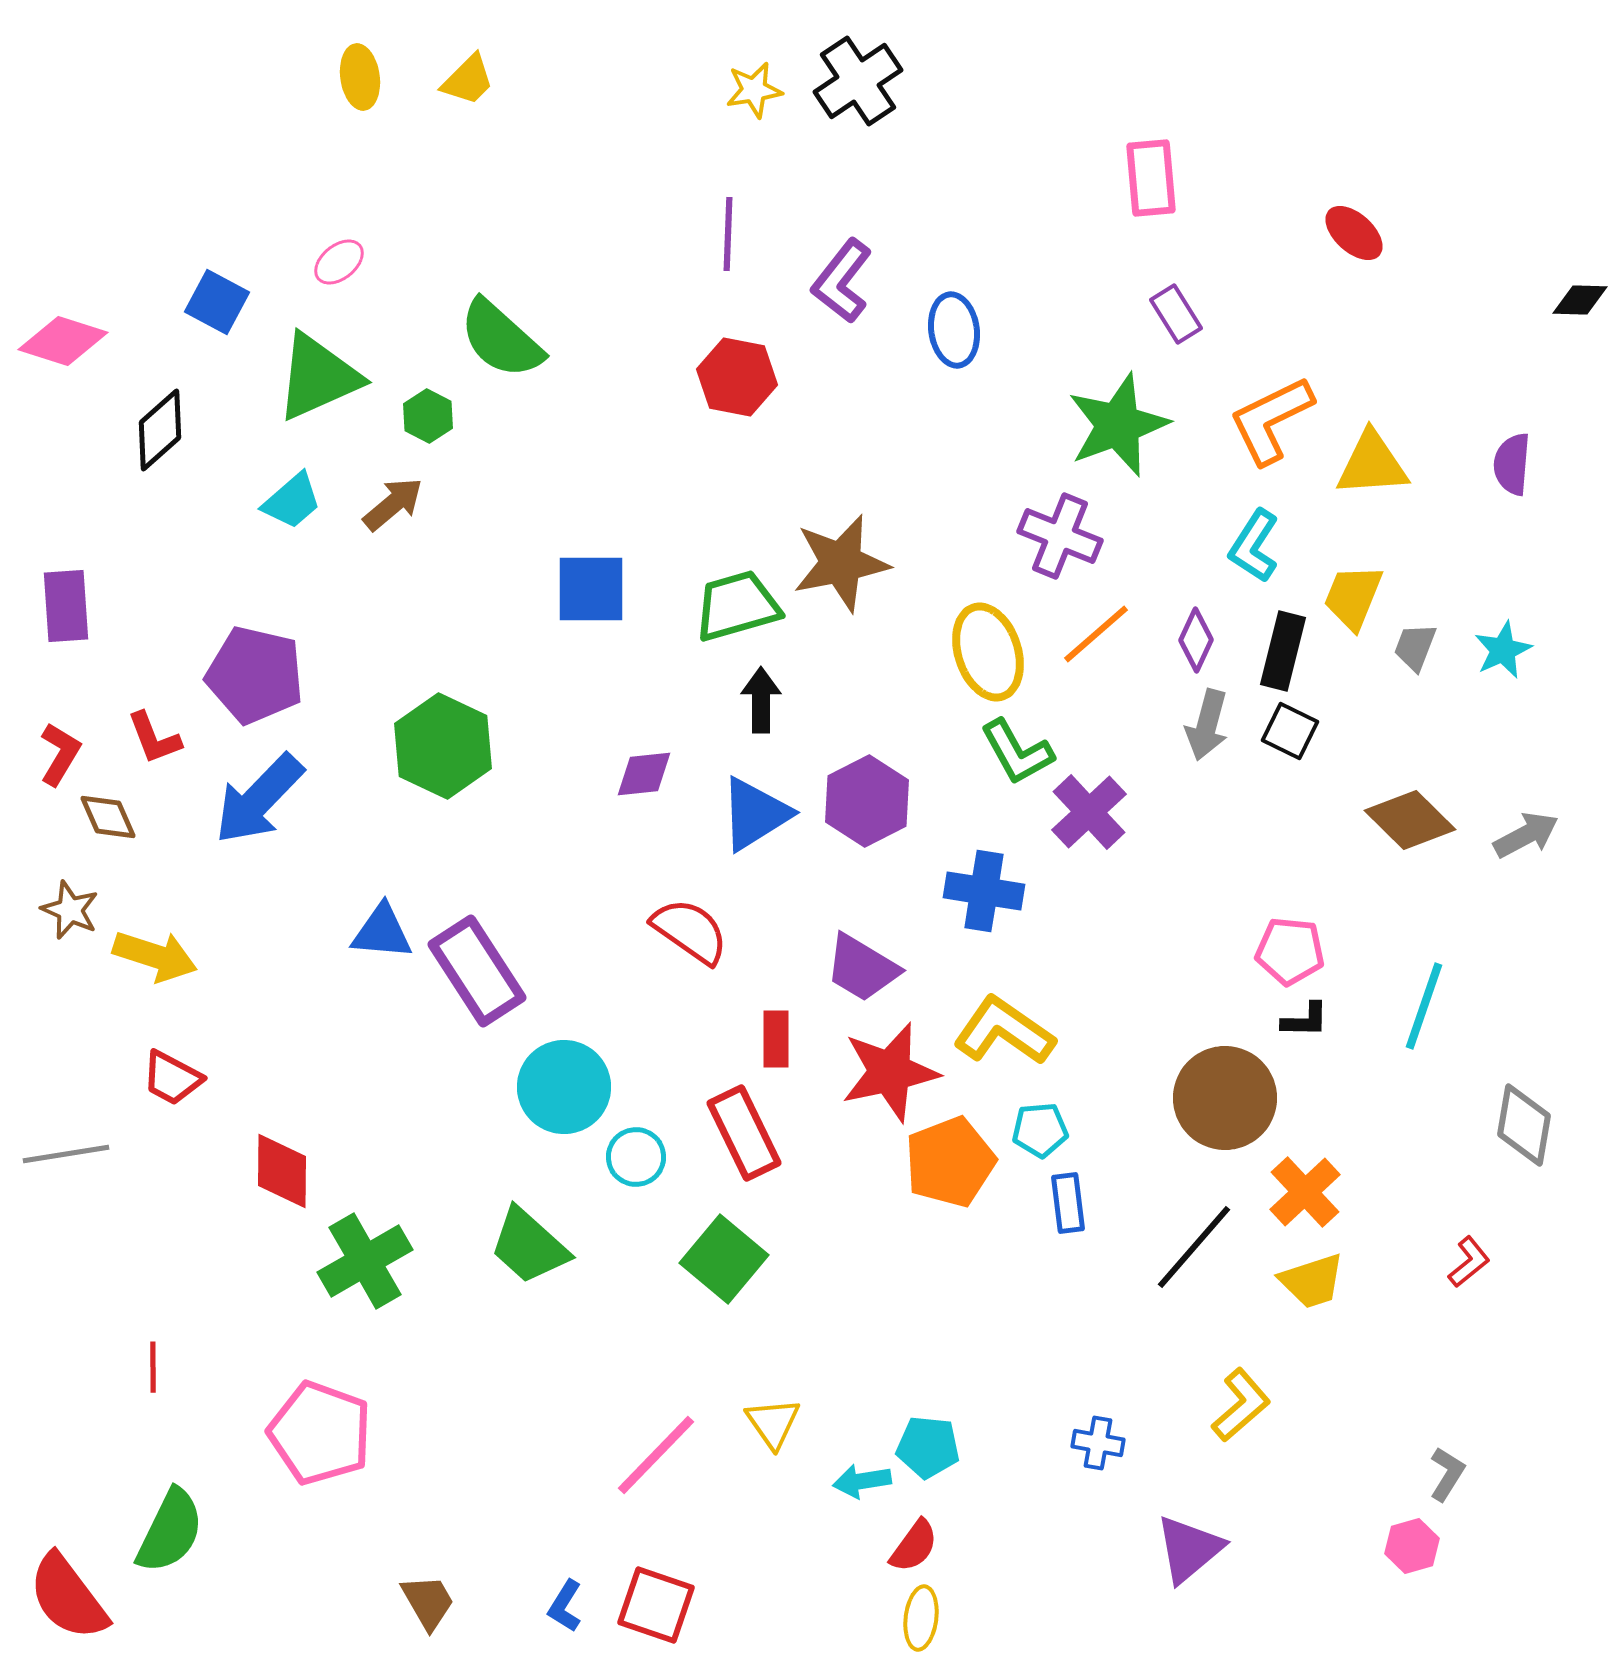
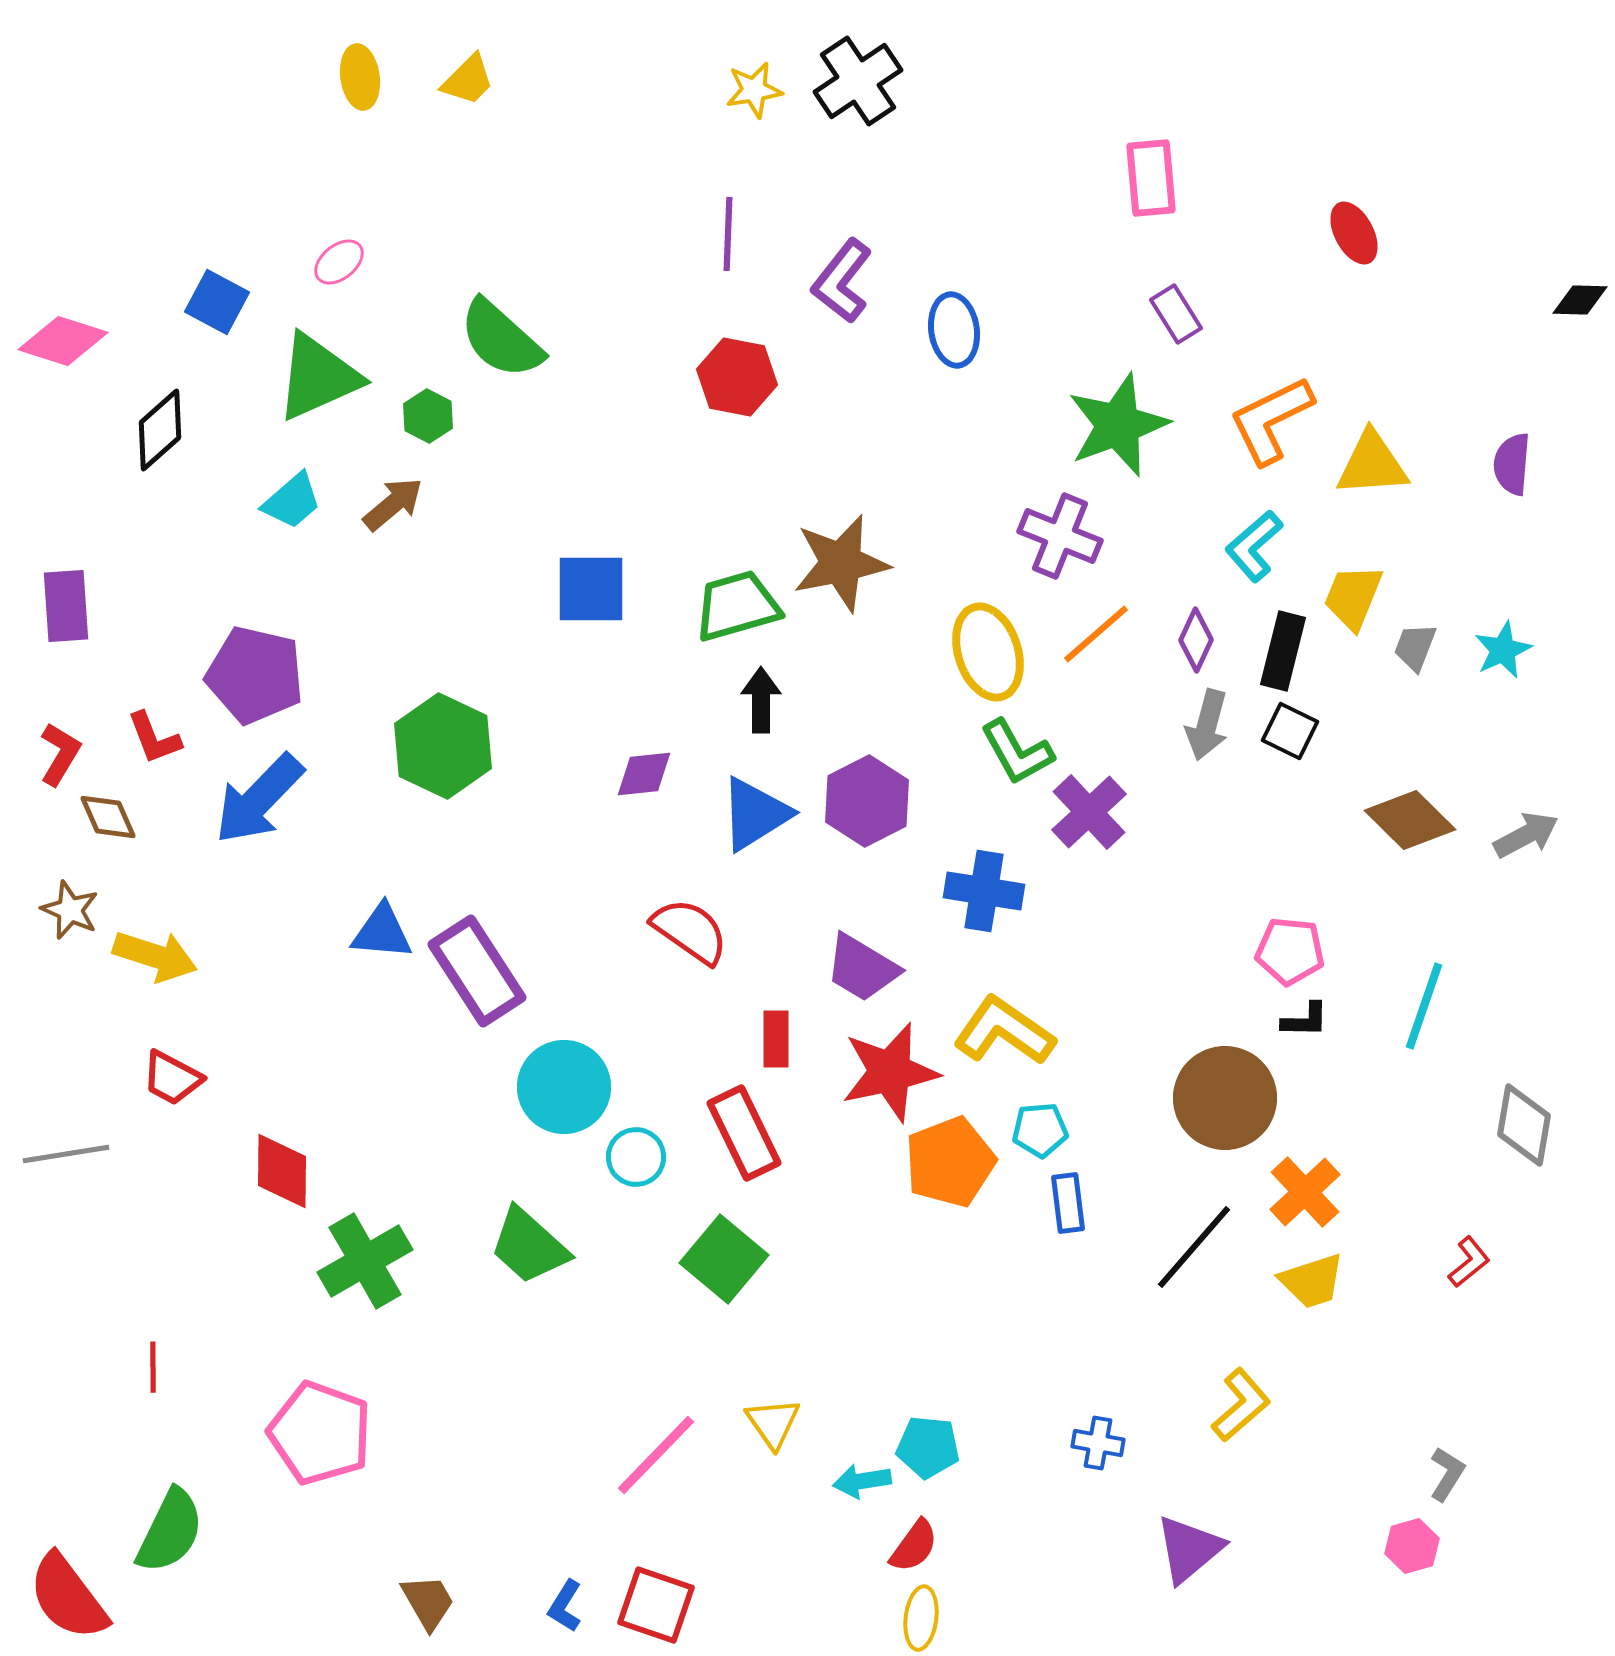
red ellipse at (1354, 233): rotated 20 degrees clockwise
cyan L-shape at (1254, 546): rotated 16 degrees clockwise
